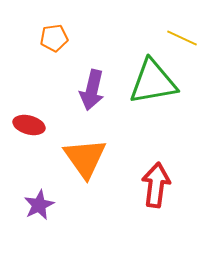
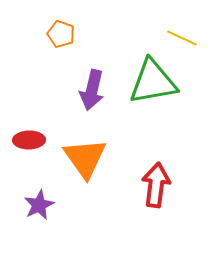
orange pentagon: moved 7 px right, 4 px up; rotated 28 degrees clockwise
red ellipse: moved 15 px down; rotated 16 degrees counterclockwise
